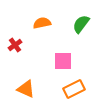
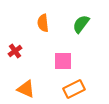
orange semicircle: moved 1 px right; rotated 84 degrees counterclockwise
red cross: moved 6 px down
